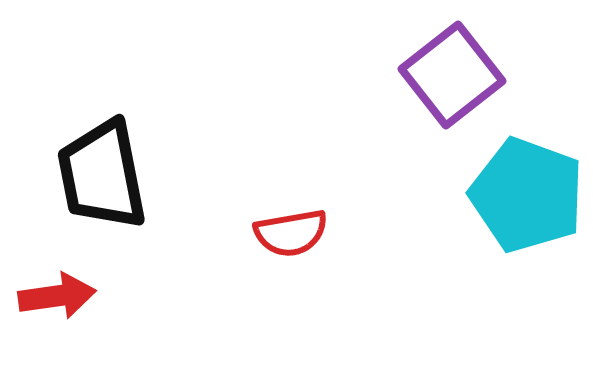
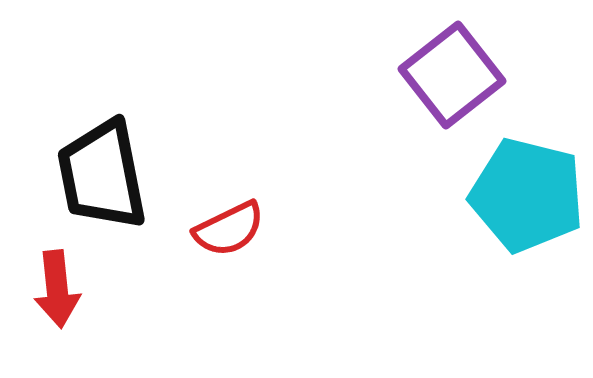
cyan pentagon: rotated 6 degrees counterclockwise
red semicircle: moved 62 px left, 4 px up; rotated 16 degrees counterclockwise
red arrow: moved 7 px up; rotated 92 degrees clockwise
